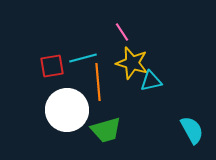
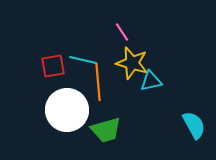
cyan line: moved 2 px down; rotated 28 degrees clockwise
red square: moved 1 px right
cyan semicircle: moved 2 px right, 5 px up
